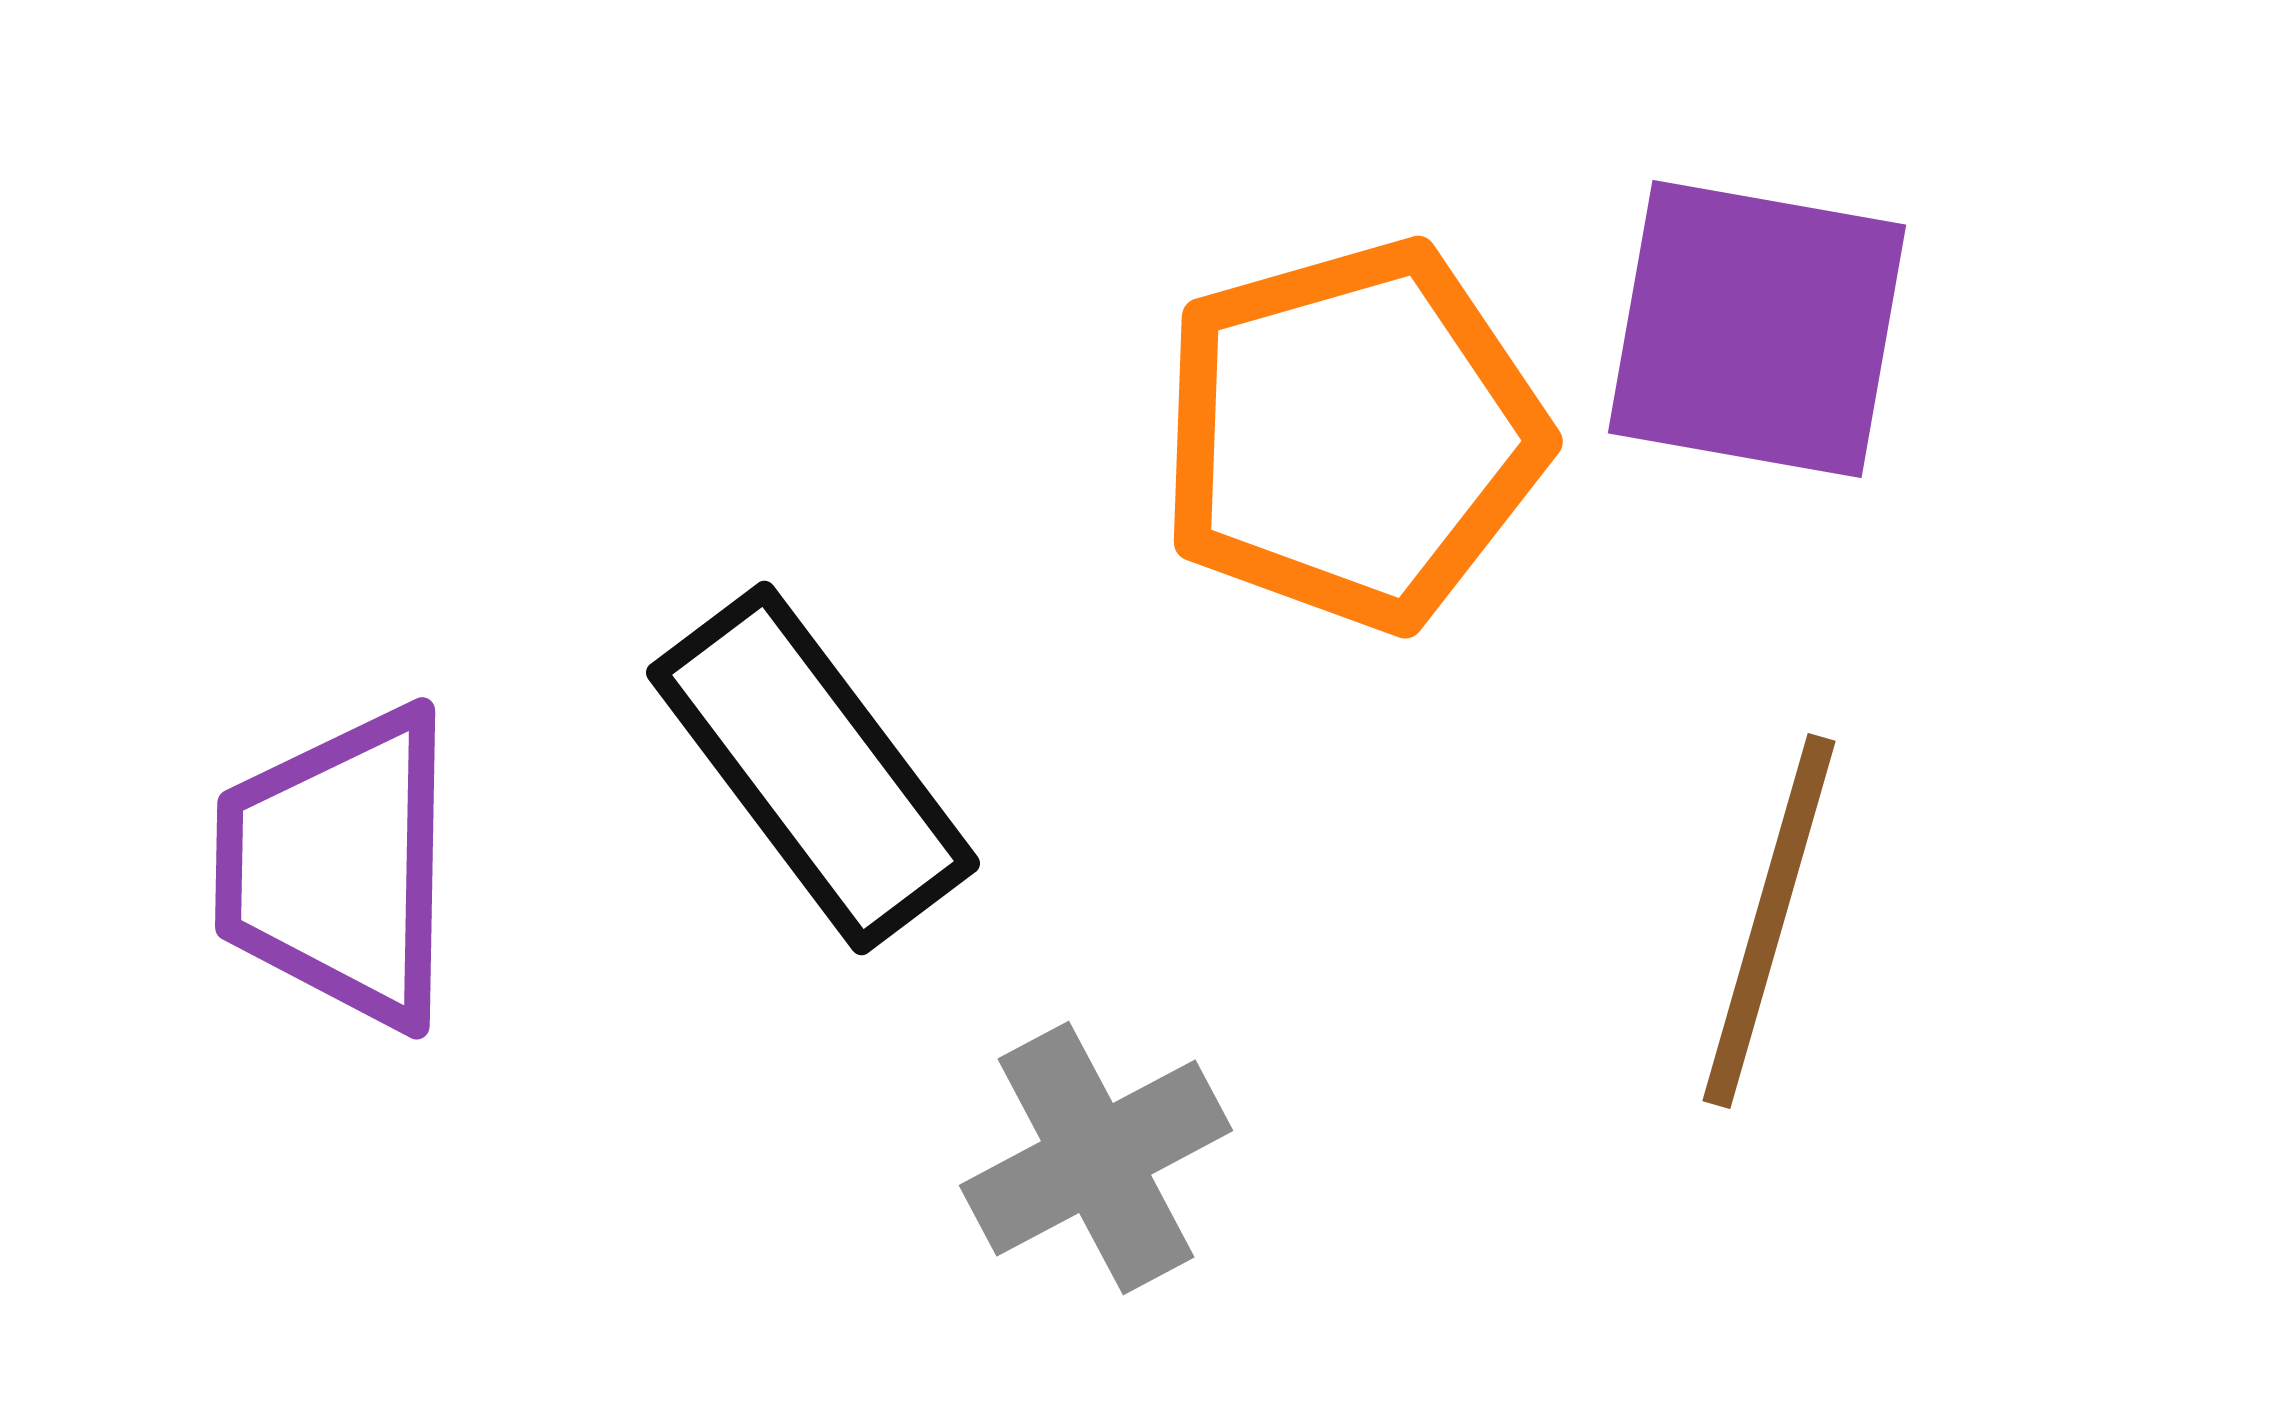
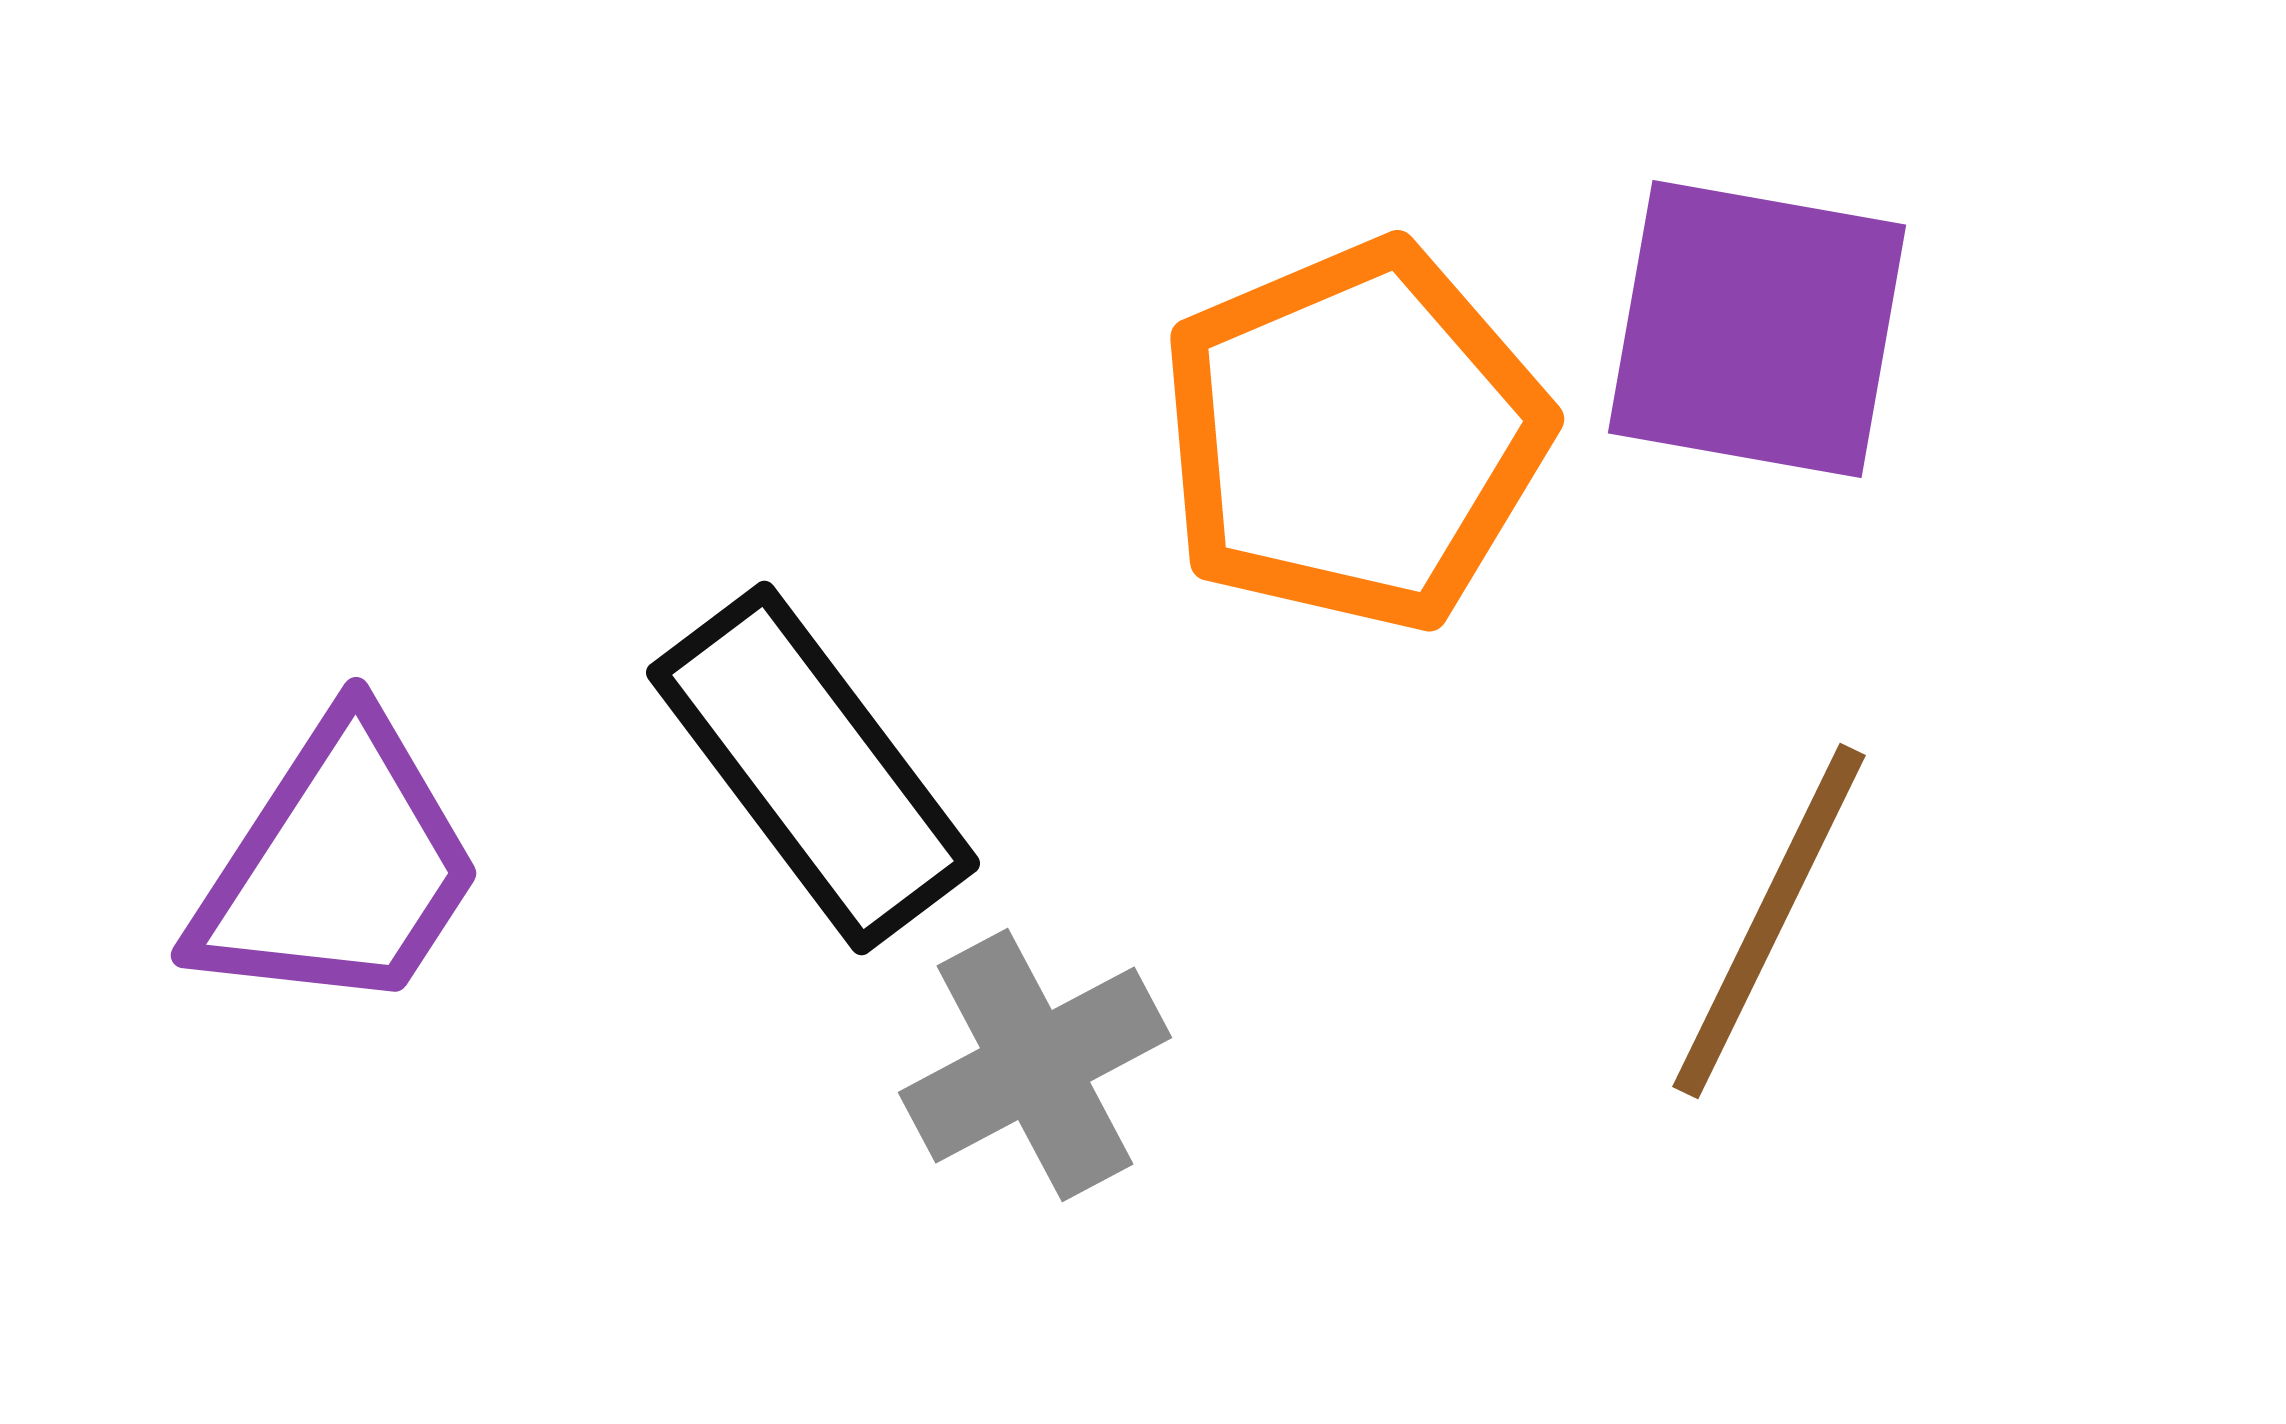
orange pentagon: moved 2 px right, 1 px down; rotated 7 degrees counterclockwise
purple trapezoid: rotated 148 degrees counterclockwise
brown line: rotated 10 degrees clockwise
gray cross: moved 61 px left, 93 px up
